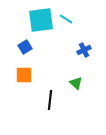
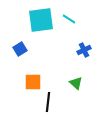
cyan line: moved 3 px right
blue square: moved 5 px left, 2 px down
orange square: moved 9 px right, 7 px down
black line: moved 2 px left, 2 px down
